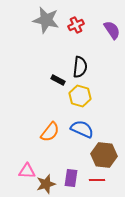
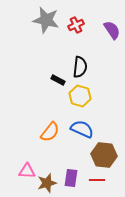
brown star: moved 1 px right, 1 px up
